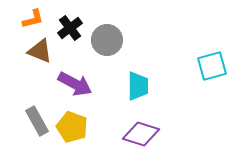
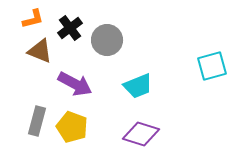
cyan trapezoid: rotated 68 degrees clockwise
gray rectangle: rotated 44 degrees clockwise
